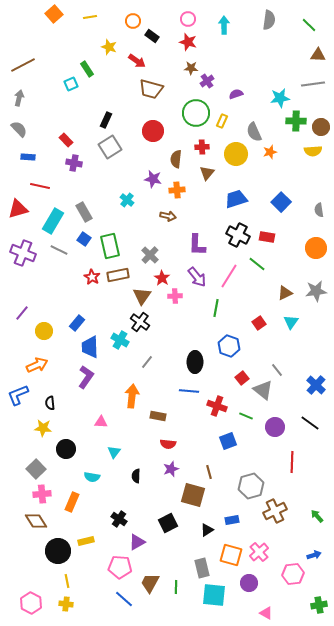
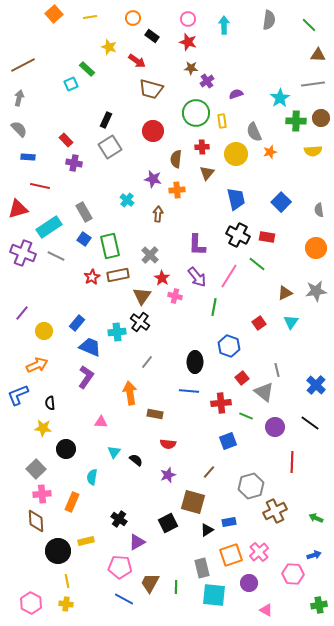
orange circle at (133, 21): moved 3 px up
green rectangle at (87, 69): rotated 14 degrees counterclockwise
cyan star at (280, 98): rotated 24 degrees counterclockwise
yellow rectangle at (222, 121): rotated 32 degrees counterclockwise
brown circle at (321, 127): moved 9 px up
blue trapezoid at (236, 199): rotated 95 degrees clockwise
brown arrow at (168, 216): moved 10 px left, 2 px up; rotated 98 degrees counterclockwise
cyan rectangle at (53, 221): moved 4 px left, 6 px down; rotated 25 degrees clockwise
gray line at (59, 250): moved 3 px left, 6 px down
red star at (92, 277): rotated 14 degrees clockwise
pink cross at (175, 296): rotated 16 degrees clockwise
green line at (216, 308): moved 2 px left, 1 px up
cyan cross at (120, 340): moved 3 px left, 8 px up; rotated 36 degrees counterclockwise
blue trapezoid at (90, 347): rotated 115 degrees clockwise
gray line at (277, 370): rotated 24 degrees clockwise
gray triangle at (263, 390): moved 1 px right, 2 px down
orange arrow at (132, 396): moved 2 px left, 3 px up; rotated 15 degrees counterclockwise
red cross at (217, 406): moved 4 px right, 3 px up; rotated 24 degrees counterclockwise
brown rectangle at (158, 416): moved 3 px left, 2 px up
purple star at (171, 469): moved 3 px left, 6 px down
brown line at (209, 472): rotated 56 degrees clockwise
black semicircle at (136, 476): moved 16 px up; rotated 128 degrees clockwise
cyan semicircle at (92, 477): rotated 91 degrees clockwise
brown square at (193, 495): moved 7 px down
green arrow at (317, 516): moved 1 px left, 2 px down; rotated 24 degrees counterclockwise
blue rectangle at (232, 520): moved 3 px left, 2 px down
brown diamond at (36, 521): rotated 30 degrees clockwise
orange square at (231, 555): rotated 35 degrees counterclockwise
pink hexagon at (293, 574): rotated 10 degrees clockwise
blue line at (124, 599): rotated 12 degrees counterclockwise
pink triangle at (266, 613): moved 3 px up
